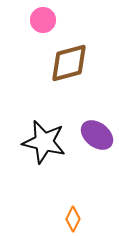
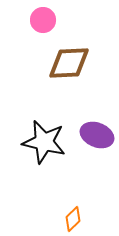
brown diamond: rotated 12 degrees clockwise
purple ellipse: rotated 16 degrees counterclockwise
orange diamond: rotated 20 degrees clockwise
